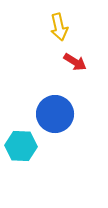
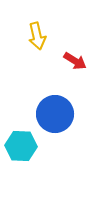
yellow arrow: moved 22 px left, 9 px down
red arrow: moved 1 px up
